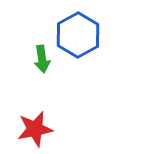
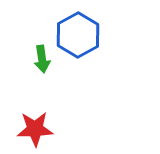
red star: rotated 9 degrees clockwise
